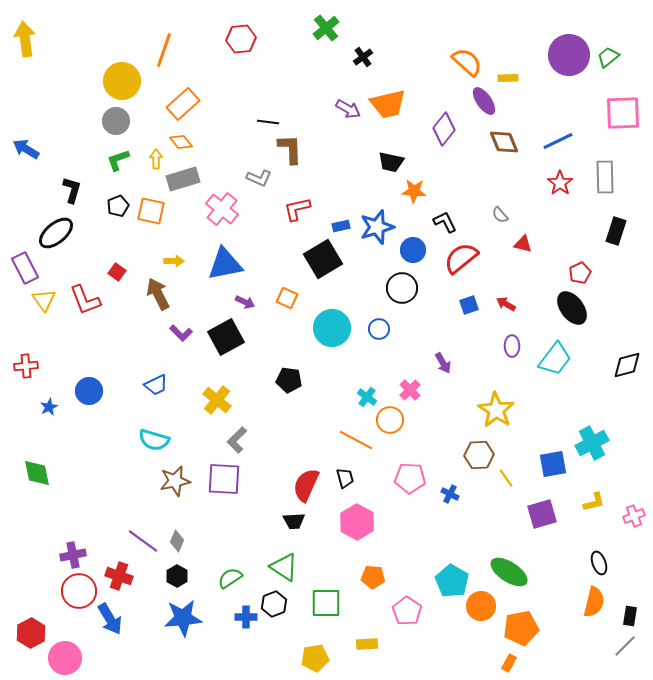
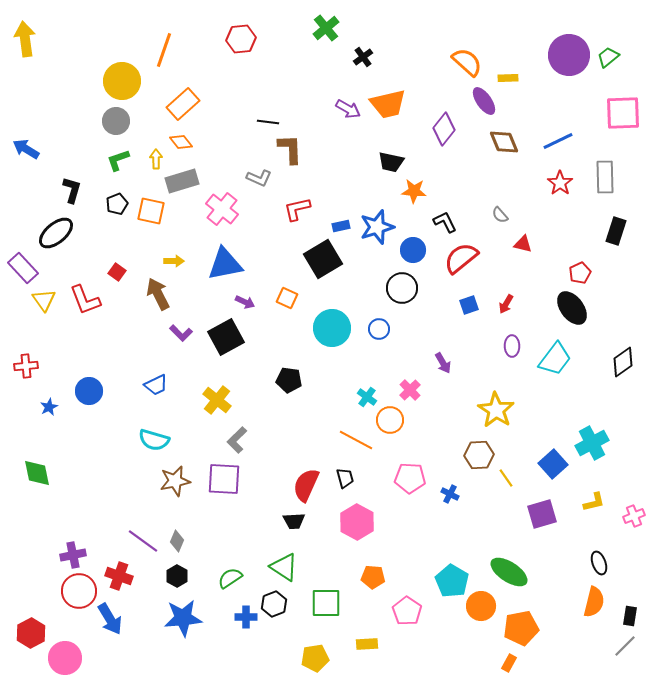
gray rectangle at (183, 179): moved 1 px left, 2 px down
black pentagon at (118, 206): moved 1 px left, 2 px up
purple rectangle at (25, 268): moved 2 px left; rotated 16 degrees counterclockwise
red arrow at (506, 304): rotated 90 degrees counterclockwise
black diamond at (627, 365): moved 4 px left, 3 px up; rotated 20 degrees counterclockwise
blue square at (553, 464): rotated 32 degrees counterclockwise
